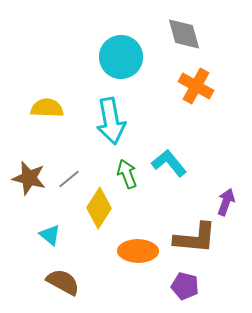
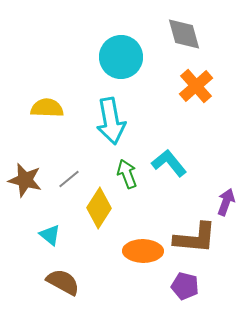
orange cross: rotated 20 degrees clockwise
brown star: moved 4 px left, 2 px down
orange ellipse: moved 5 px right
